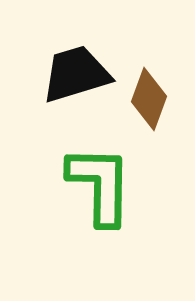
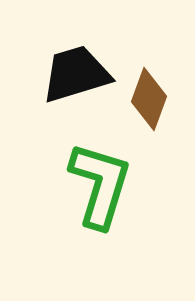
green L-shape: rotated 16 degrees clockwise
